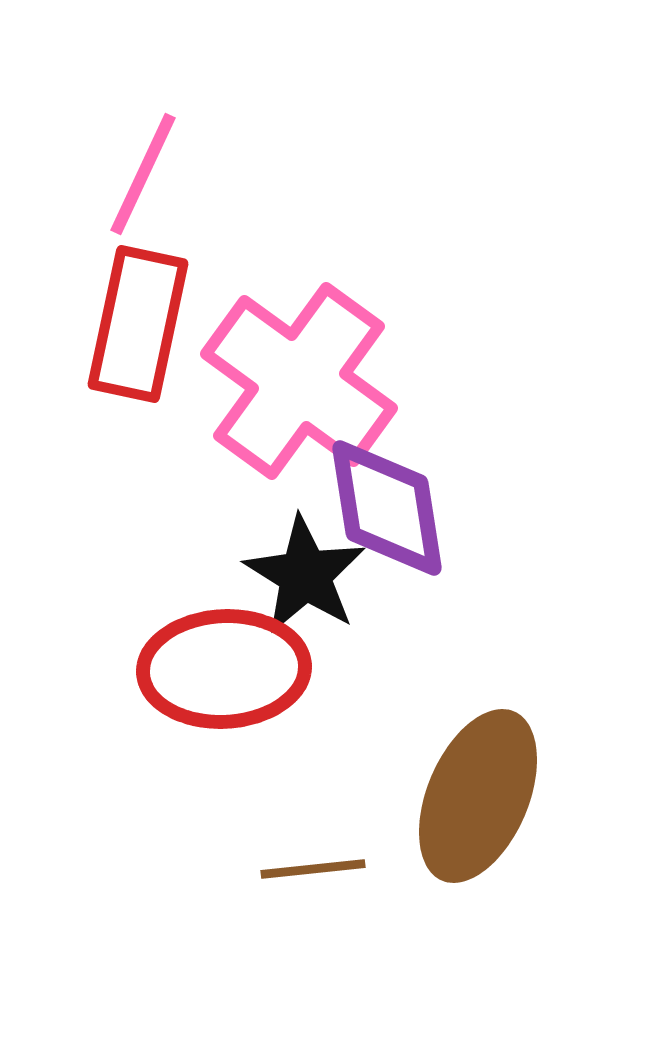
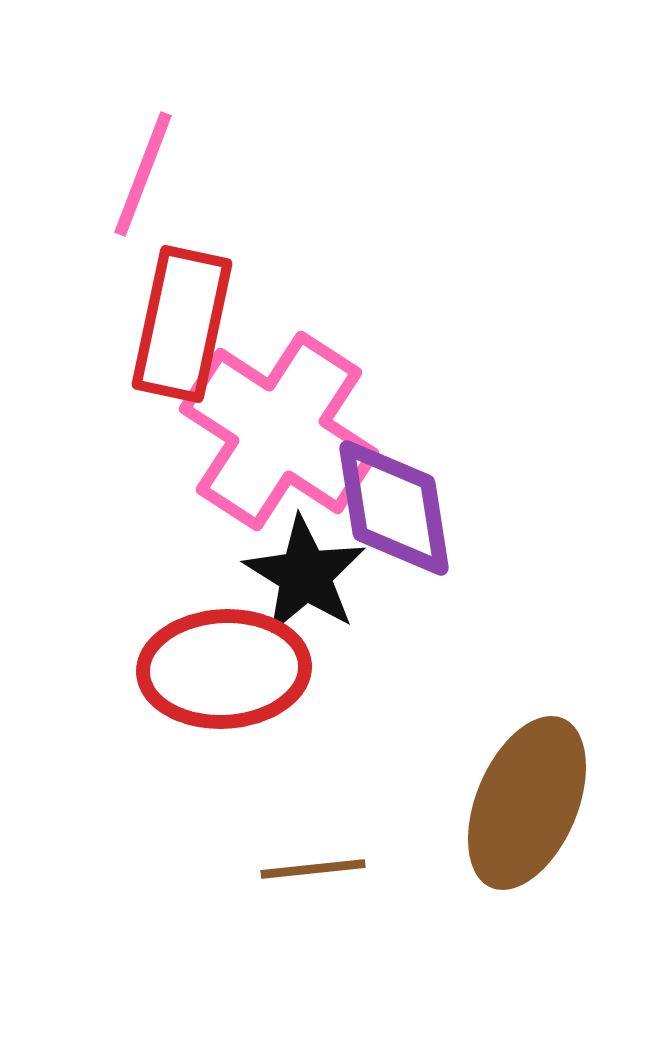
pink line: rotated 4 degrees counterclockwise
red rectangle: moved 44 px right
pink cross: moved 20 px left, 50 px down; rotated 3 degrees counterclockwise
purple diamond: moved 7 px right
brown ellipse: moved 49 px right, 7 px down
